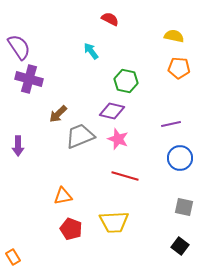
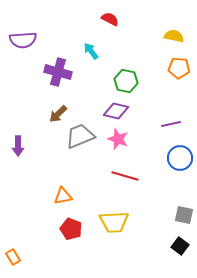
purple semicircle: moved 4 px right, 7 px up; rotated 120 degrees clockwise
purple cross: moved 29 px right, 7 px up
purple diamond: moved 4 px right
gray square: moved 8 px down
